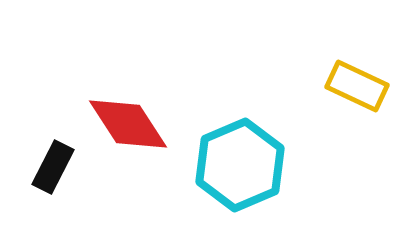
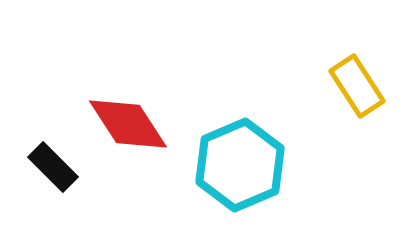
yellow rectangle: rotated 32 degrees clockwise
black rectangle: rotated 72 degrees counterclockwise
